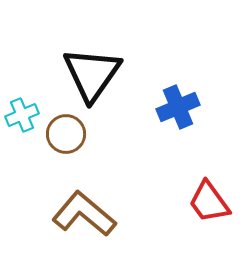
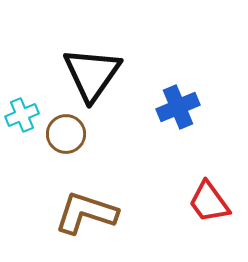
brown L-shape: moved 2 px right, 1 px up; rotated 22 degrees counterclockwise
